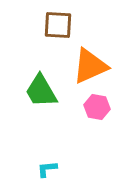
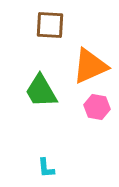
brown square: moved 8 px left
cyan L-shape: moved 1 px left, 1 px up; rotated 90 degrees counterclockwise
